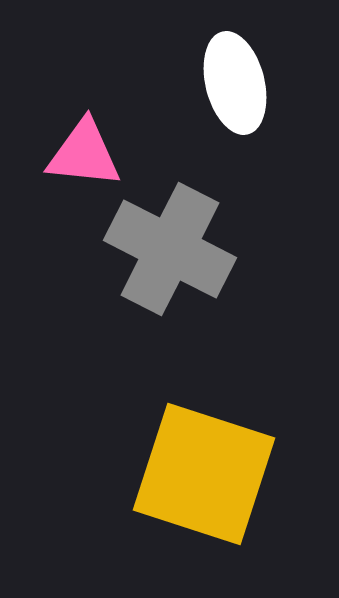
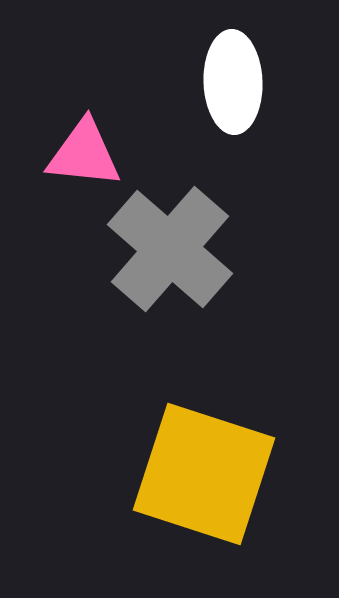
white ellipse: moved 2 px left, 1 px up; rotated 12 degrees clockwise
gray cross: rotated 14 degrees clockwise
